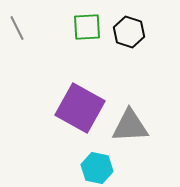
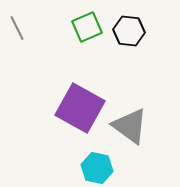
green square: rotated 20 degrees counterclockwise
black hexagon: moved 1 px up; rotated 12 degrees counterclockwise
gray triangle: rotated 39 degrees clockwise
